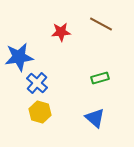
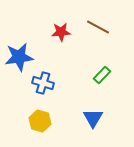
brown line: moved 3 px left, 3 px down
green rectangle: moved 2 px right, 3 px up; rotated 30 degrees counterclockwise
blue cross: moved 6 px right; rotated 25 degrees counterclockwise
yellow hexagon: moved 9 px down
blue triangle: moved 2 px left; rotated 20 degrees clockwise
